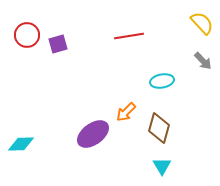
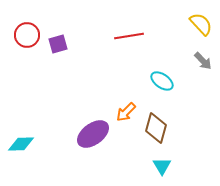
yellow semicircle: moved 1 px left, 1 px down
cyan ellipse: rotated 45 degrees clockwise
brown diamond: moved 3 px left
